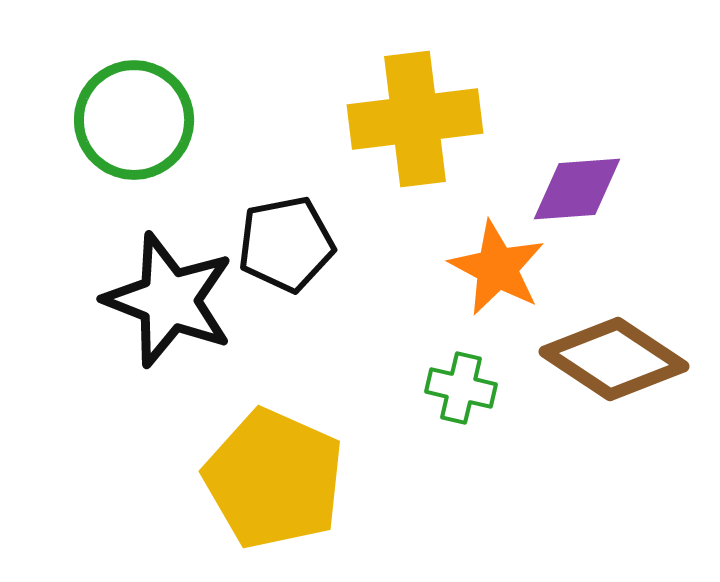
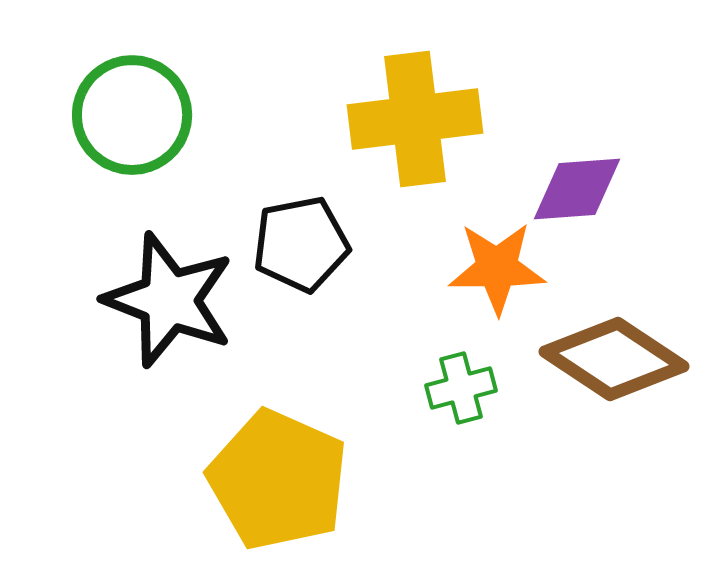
green circle: moved 2 px left, 5 px up
black pentagon: moved 15 px right
orange star: rotated 28 degrees counterclockwise
green cross: rotated 28 degrees counterclockwise
yellow pentagon: moved 4 px right, 1 px down
